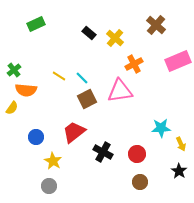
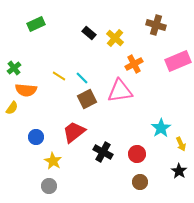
brown cross: rotated 24 degrees counterclockwise
green cross: moved 2 px up
cyan star: rotated 30 degrees counterclockwise
